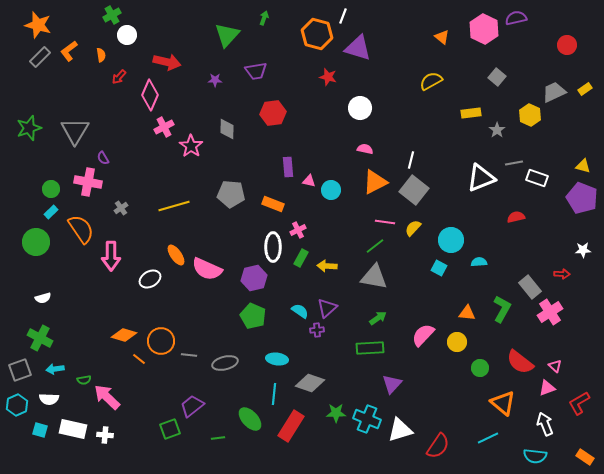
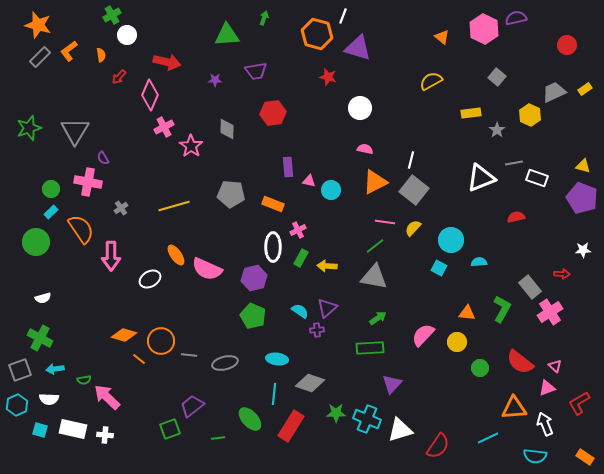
green triangle at (227, 35): rotated 44 degrees clockwise
orange triangle at (503, 403): moved 11 px right, 5 px down; rotated 44 degrees counterclockwise
